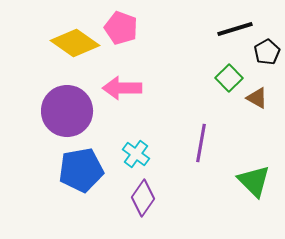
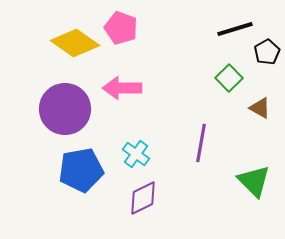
brown triangle: moved 3 px right, 10 px down
purple circle: moved 2 px left, 2 px up
purple diamond: rotated 30 degrees clockwise
